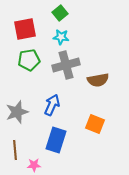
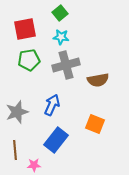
blue rectangle: rotated 20 degrees clockwise
